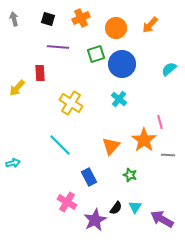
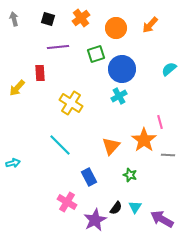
orange cross: rotated 12 degrees counterclockwise
purple line: rotated 10 degrees counterclockwise
blue circle: moved 5 px down
cyan cross: moved 3 px up; rotated 21 degrees clockwise
